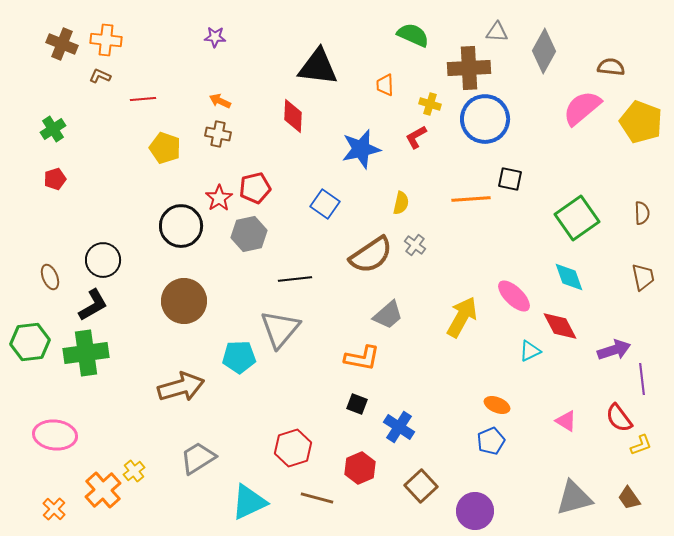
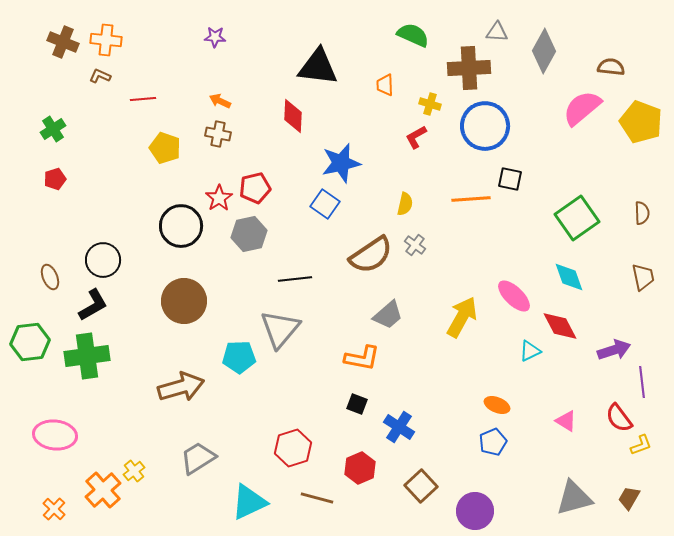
brown cross at (62, 44): moved 1 px right, 2 px up
blue circle at (485, 119): moved 7 px down
blue star at (361, 149): moved 20 px left, 14 px down
yellow semicircle at (401, 203): moved 4 px right, 1 px down
green cross at (86, 353): moved 1 px right, 3 px down
purple line at (642, 379): moved 3 px down
blue pentagon at (491, 441): moved 2 px right, 1 px down
brown trapezoid at (629, 498): rotated 65 degrees clockwise
